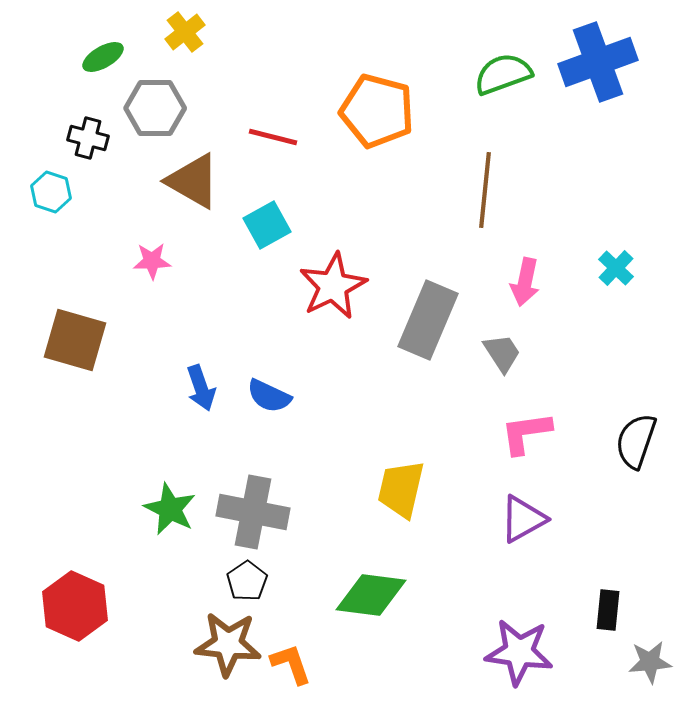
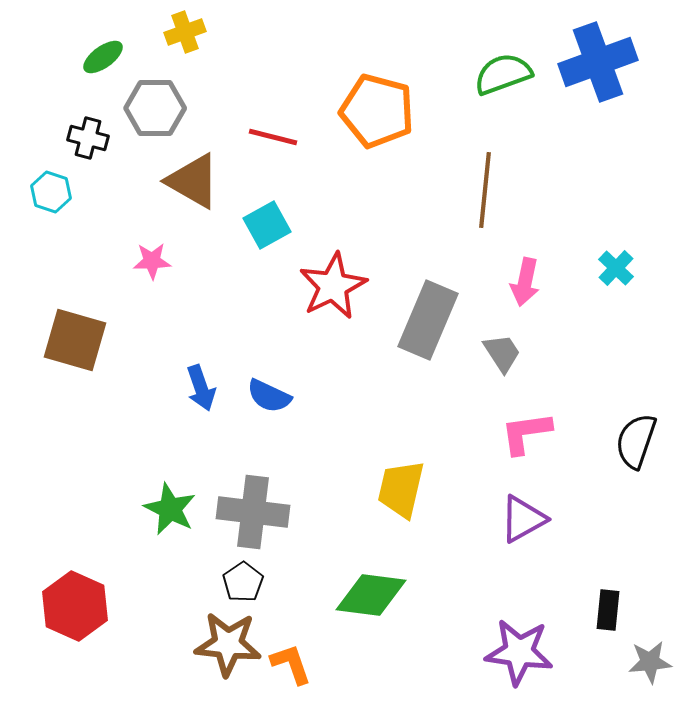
yellow cross: rotated 18 degrees clockwise
green ellipse: rotated 6 degrees counterclockwise
gray cross: rotated 4 degrees counterclockwise
black pentagon: moved 4 px left, 1 px down
